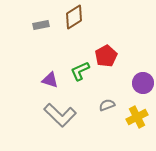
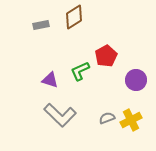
purple circle: moved 7 px left, 3 px up
gray semicircle: moved 13 px down
yellow cross: moved 6 px left, 3 px down
